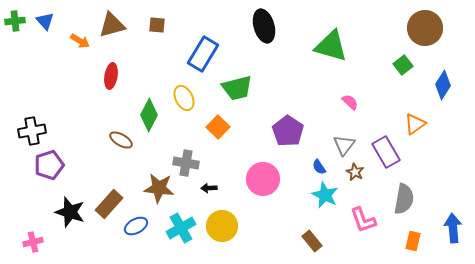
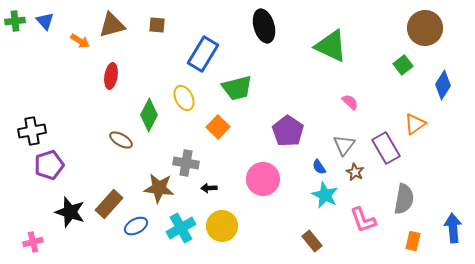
green triangle at (331, 46): rotated 9 degrees clockwise
purple rectangle at (386, 152): moved 4 px up
